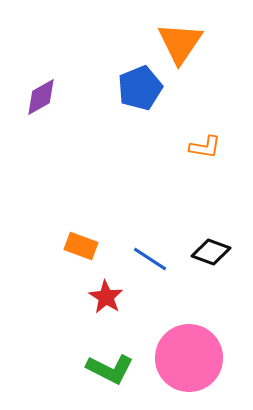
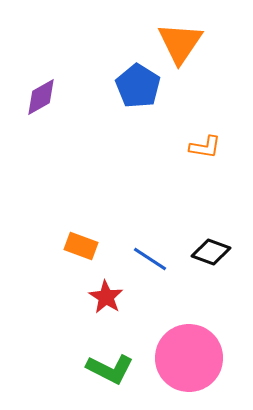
blue pentagon: moved 2 px left, 2 px up; rotated 18 degrees counterclockwise
